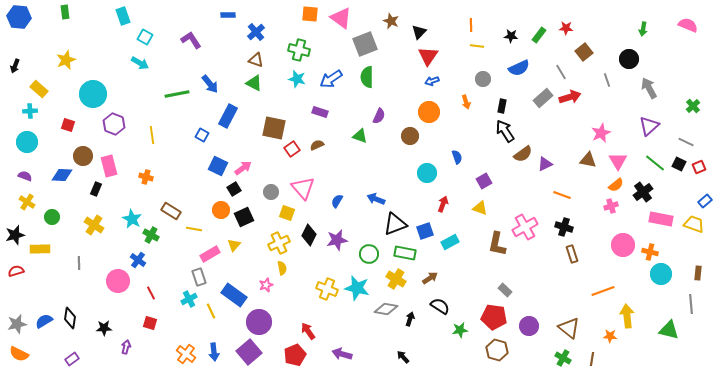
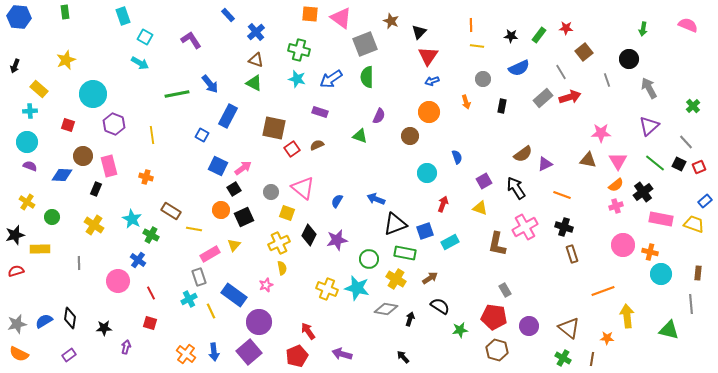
blue rectangle at (228, 15): rotated 48 degrees clockwise
black arrow at (505, 131): moved 11 px right, 57 px down
pink star at (601, 133): rotated 24 degrees clockwise
gray line at (686, 142): rotated 21 degrees clockwise
purple semicircle at (25, 176): moved 5 px right, 10 px up
pink triangle at (303, 188): rotated 10 degrees counterclockwise
pink cross at (611, 206): moved 5 px right
green circle at (369, 254): moved 5 px down
gray rectangle at (505, 290): rotated 16 degrees clockwise
orange star at (610, 336): moved 3 px left, 2 px down
red pentagon at (295, 355): moved 2 px right, 1 px down
purple rectangle at (72, 359): moved 3 px left, 4 px up
